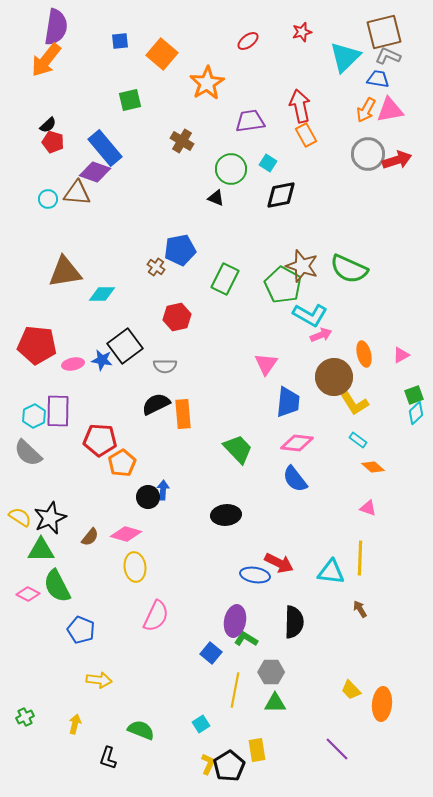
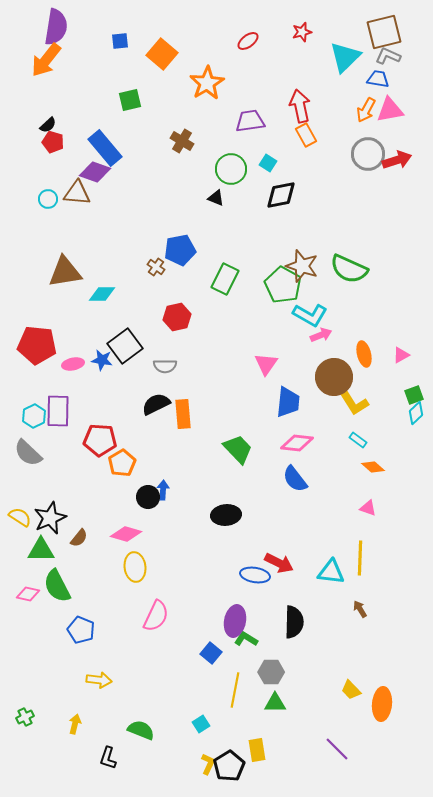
brown semicircle at (90, 537): moved 11 px left, 1 px down
pink diamond at (28, 594): rotated 15 degrees counterclockwise
